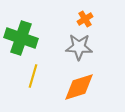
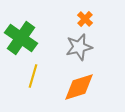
orange cross: rotated 14 degrees counterclockwise
green cross: rotated 16 degrees clockwise
gray star: rotated 16 degrees counterclockwise
